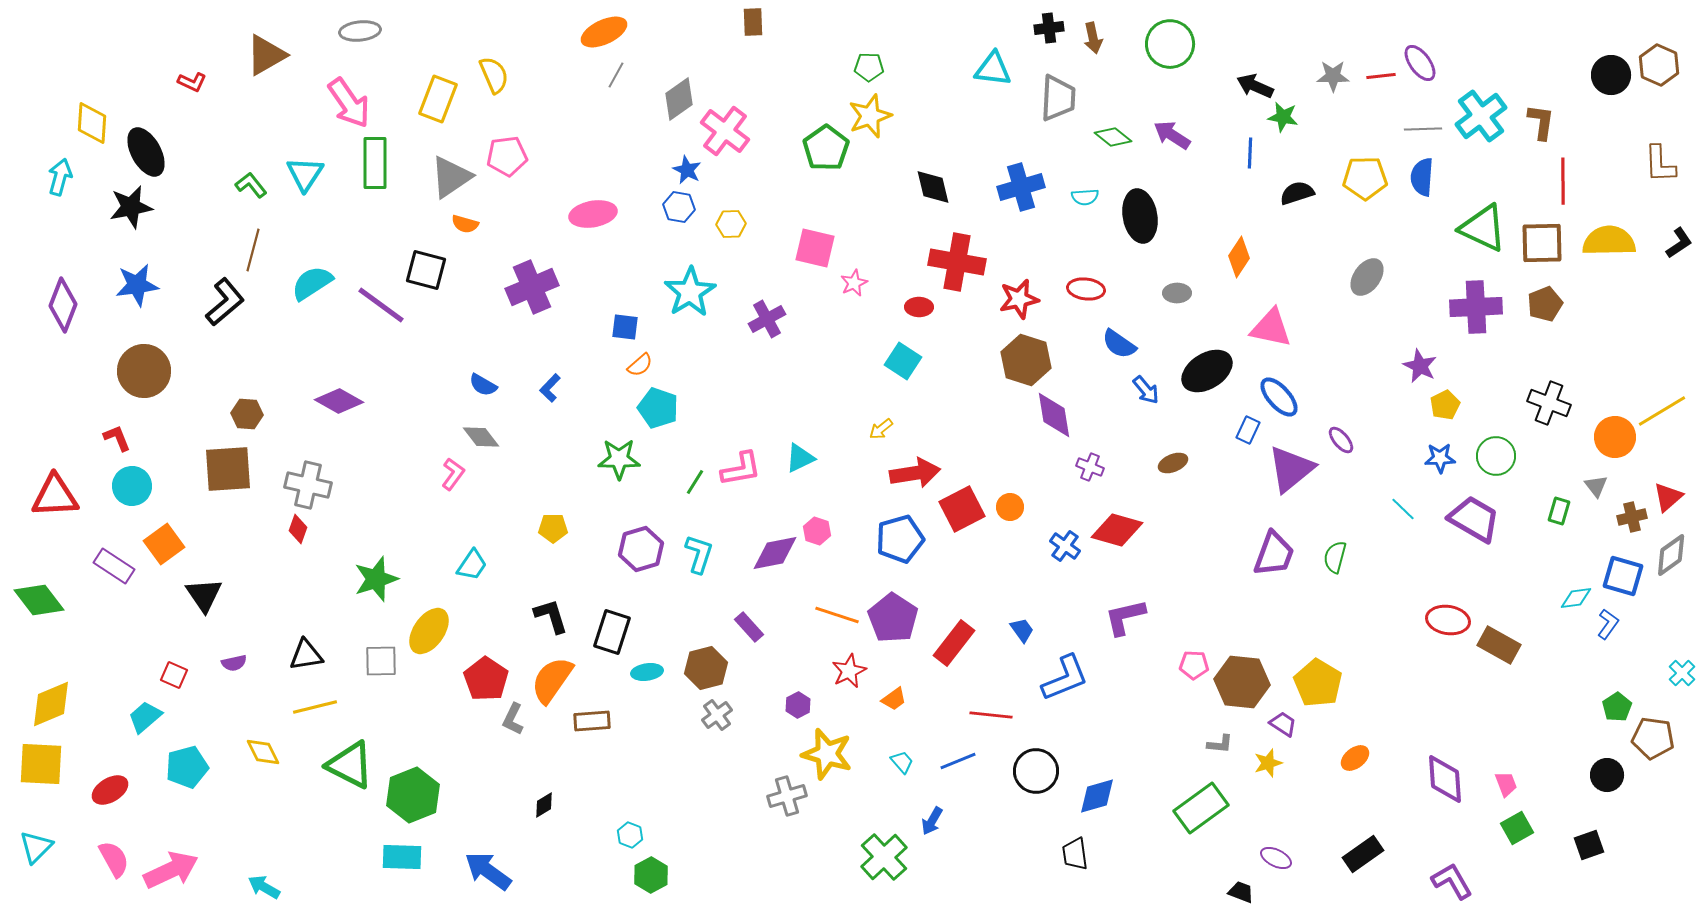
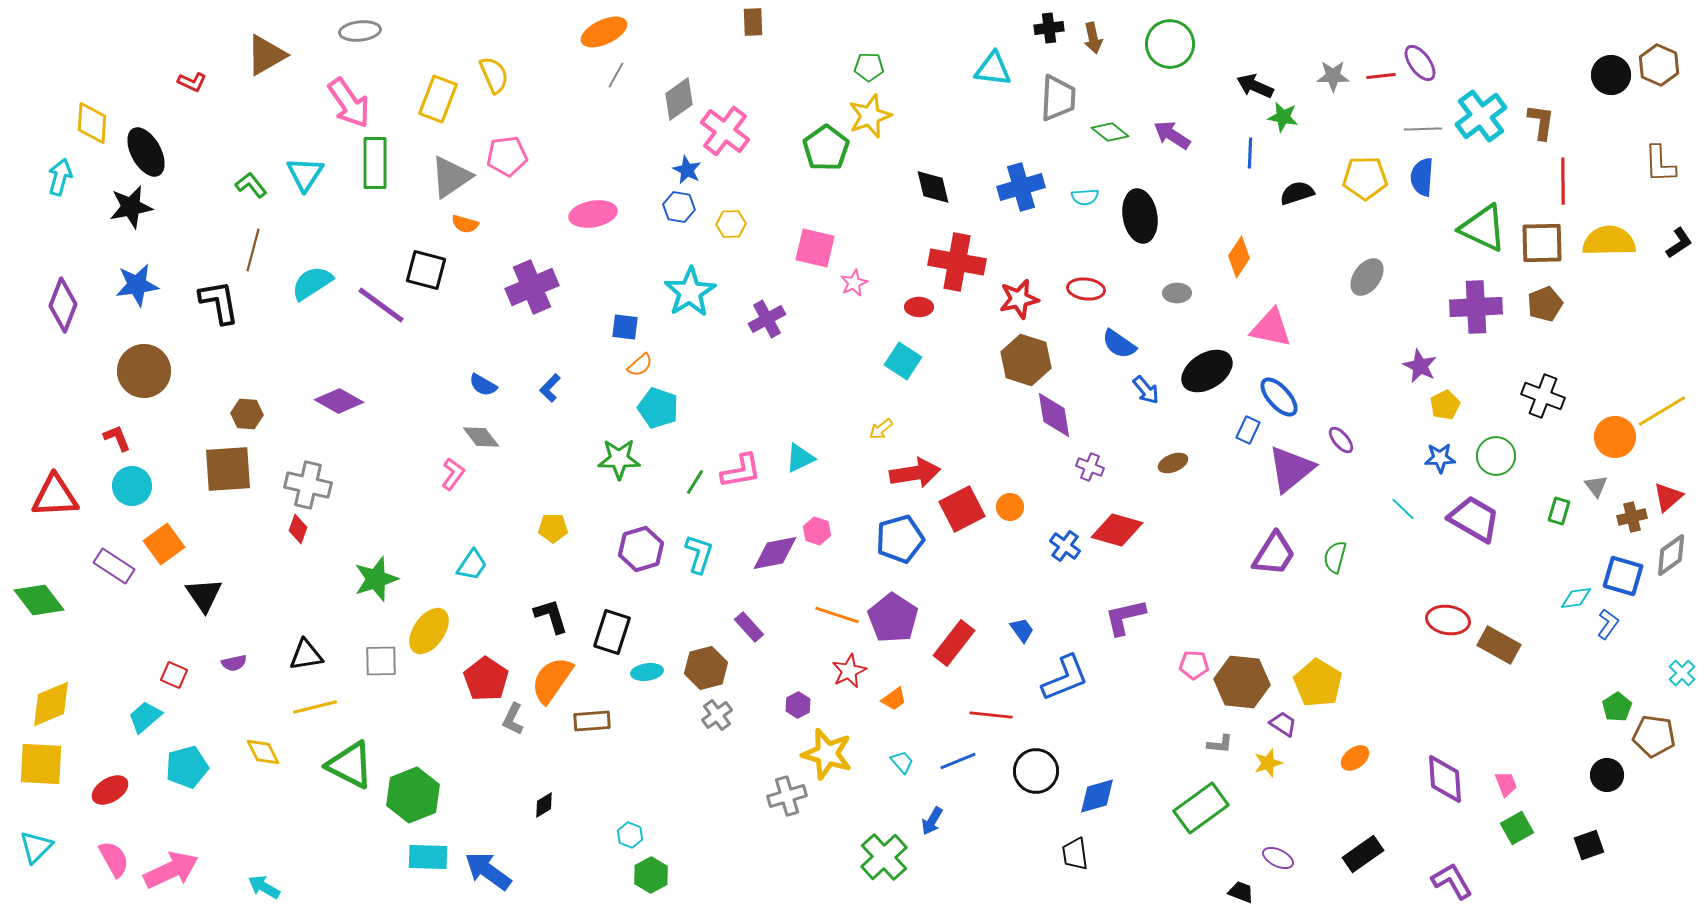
green diamond at (1113, 137): moved 3 px left, 5 px up
black L-shape at (225, 302): moved 6 px left; rotated 60 degrees counterclockwise
black cross at (1549, 403): moved 6 px left, 7 px up
pink L-shape at (741, 469): moved 2 px down
purple trapezoid at (1274, 554): rotated 12 degrees clockwise
brown pentagon at (1653, 738): moved 1 px right, 2 px up
cyan rectangle at (402, 857): moved 26 px right
purple ellipse at (1276, 858): moved 2 px right
